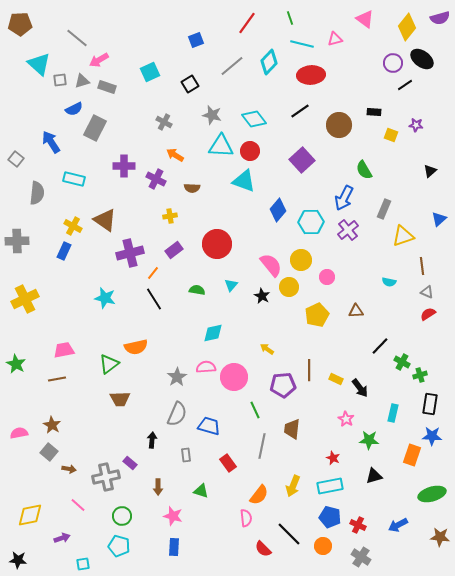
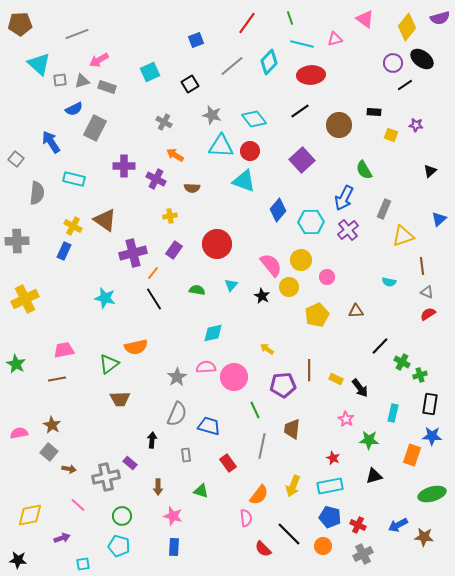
gray line at (77, 38): moved 4 px up; rotated 60 degrees counterclockwise
purple rectangle at (174, 250): rotated 18 degrees counterclockwise
purple cross at (130, 253): moved 3 px right
brown star at (440, 537): moved 16 px left
gray cross at (361, 557): moved 2 px right, 3 px up; rotated 30 degrees clockwise
